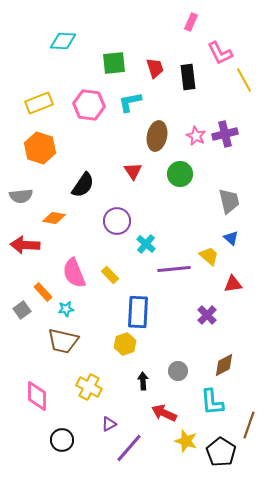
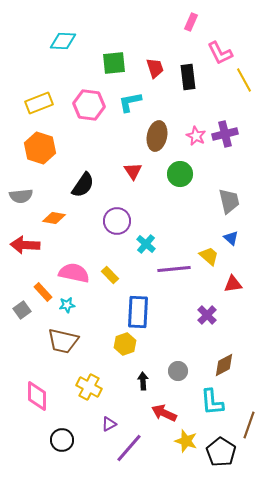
pink semicircle at (74, 273): rotated 124 degrees clockwise
cyan star at (66, 309): moved 1 px right, 4 px up
